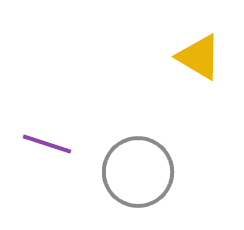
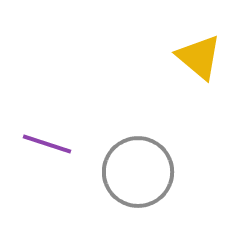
yellow triangle: rotated 9 degrees clockwise
